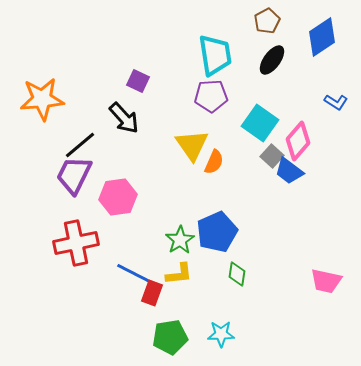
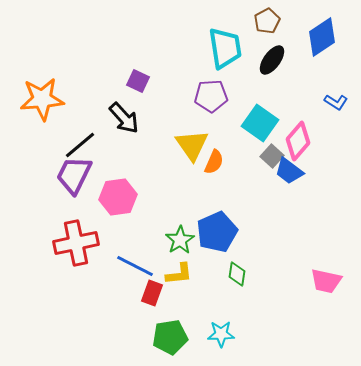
cyan trapezoid: moved 10 px right, 7 px up
blue line: moved 8 px up
